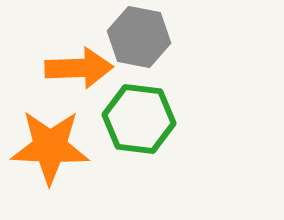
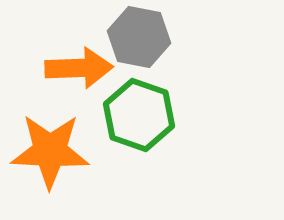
green hexagon: moved 4 px up; rotated 12 degrees clockwise
orange star: moved 4 px down
